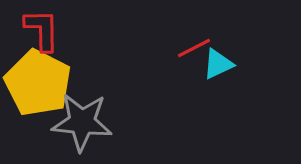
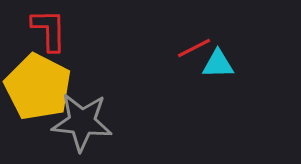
red L-shape: moved 7 px right
cyan triangle: rotated 24 degrees clockwise
yellow pentagon: moved 4 px down
